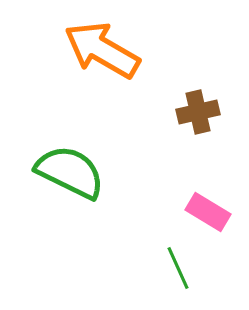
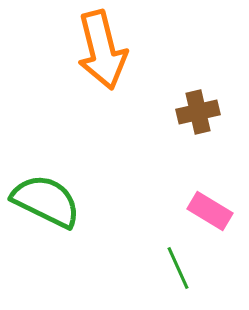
orange arrow: rotated 134 degrees counterclockwise
green semicircle: moved 24 px left, 29 px down
pink rectangle: moved 2 px right, 1 px up
